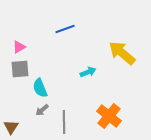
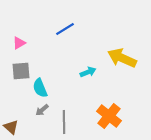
blue line: rotated 12 degrees counterclockwise
pink triangle: moved 4 px up
yellow arrow: moved 5 px down; rotated 16 degrees counterclockwise
gray square: moved 1 px right, 2 px down
brown triangle: rotated 21 degrees counterclockwise
